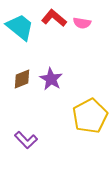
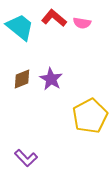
purple L-shape: moved 18 px down
